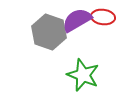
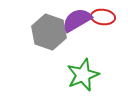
green star: rotated 28 degrees clockwise
